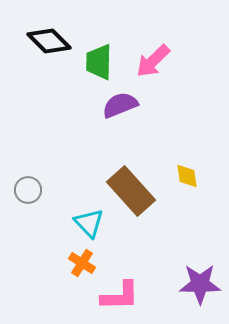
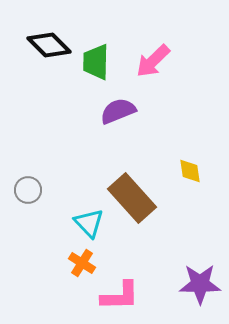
black diamond: moved 4 px down
green trapezoid: moved 3 px left
purple semicircle: moved 2 px left, 6 px down
yellow diamond: moved 3 px right, 5 px up
brown rectangle: moved 1 px right, 7 px down
